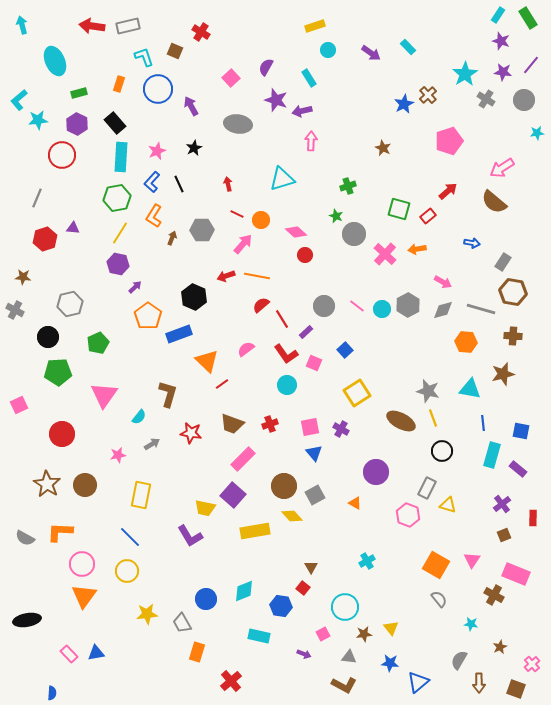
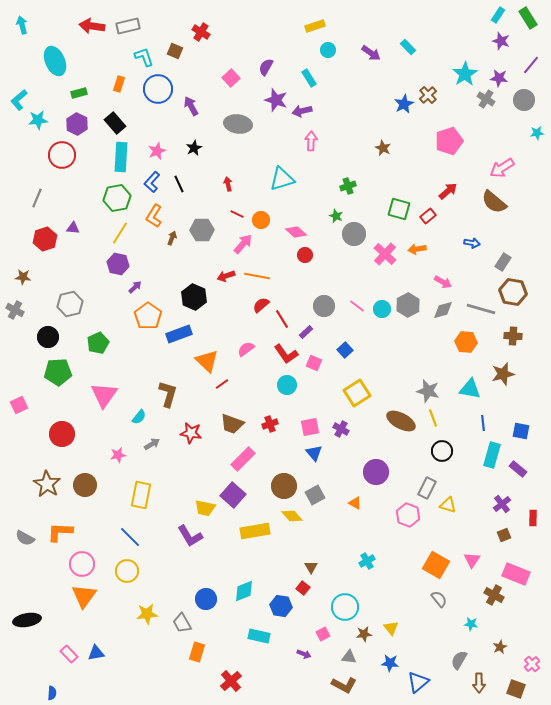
purple star at (503, 72): moved 4 px left, 6 px down
